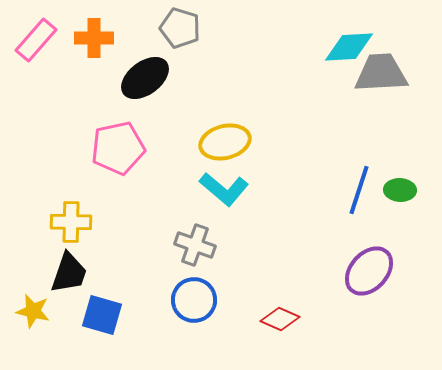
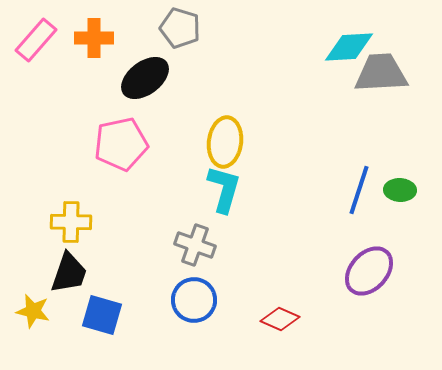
yellow ellipse: rotated 69 degrees counterclockwise
pink pentagon: moved 3 px right, 4 px up
cyan L-shape: rotated 114 degrees counterclockwise
